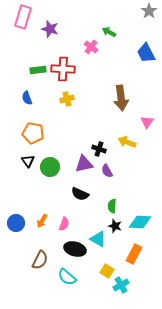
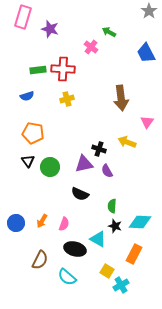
blue semicircle: moved 2 px up; rotated 88 degrees counterclockwise
